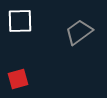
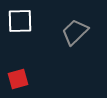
gray trapezoid: moved 4 px left; rotated 8 degrees counterclockwise
